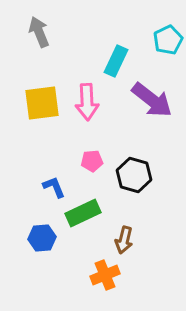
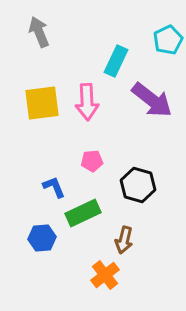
black hexagon: moved 4 px right, 10 px down
orange cross: rotated 16 degrees counterclockwise
